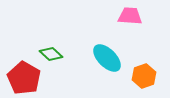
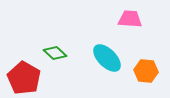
pink trapezoid: moved 3 px down
green diamond: moved 4 px right, 1 px up
orange hexagon: moved 2 px right, 5 px up; rotated 25 degrees clockwise
